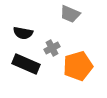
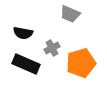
orange pentagon: moved 3 px right, 3 px up
